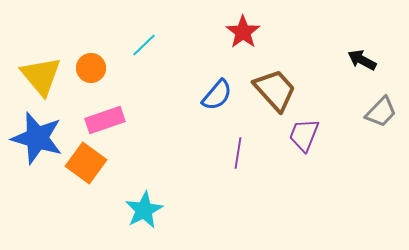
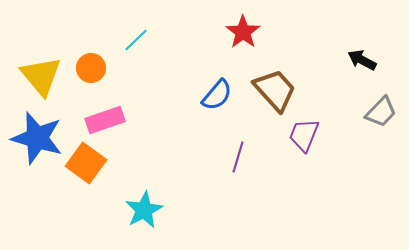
cyan line: moved 8 px left, 5 px up
purple line: moved 4 px down; rotated 8 degrees clockwise
